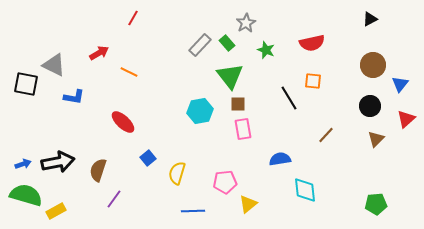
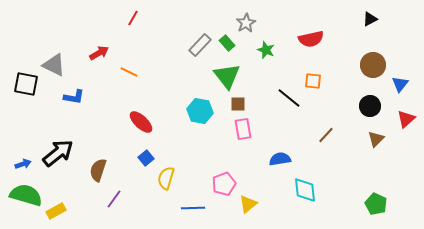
red semicircle: moved 1 px left, 4 px up
green triangle: moved 3 px left
black line: rotated 20 degrees counterclockwise
cyan hexagon: rotated 20 degrees clockwise
red ellipse: moved 18 px right
blue square: moved 2 px left
black arrow: moved 9 px up; rotated 28 degrees counterclockwise
yellow semicircle: moved 11 px left, 5 px down
pink pentagon: moved 1 px left, 2 px down; rotated 15 degrees counterclockwise
green pentagon: rotated 30 degrees clockwise
blue line: moved 3 px up
